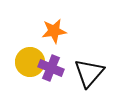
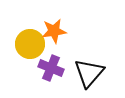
yellow circle: moved 18 px up
